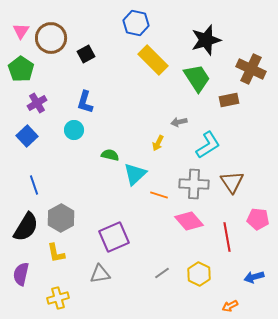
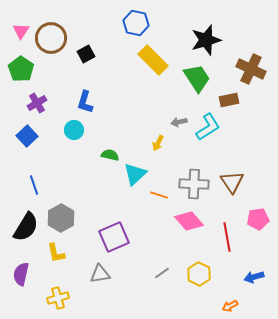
cyan L-shape: moved 18 px up
pink pentagon: rotated 15 degrees counterclockwise
